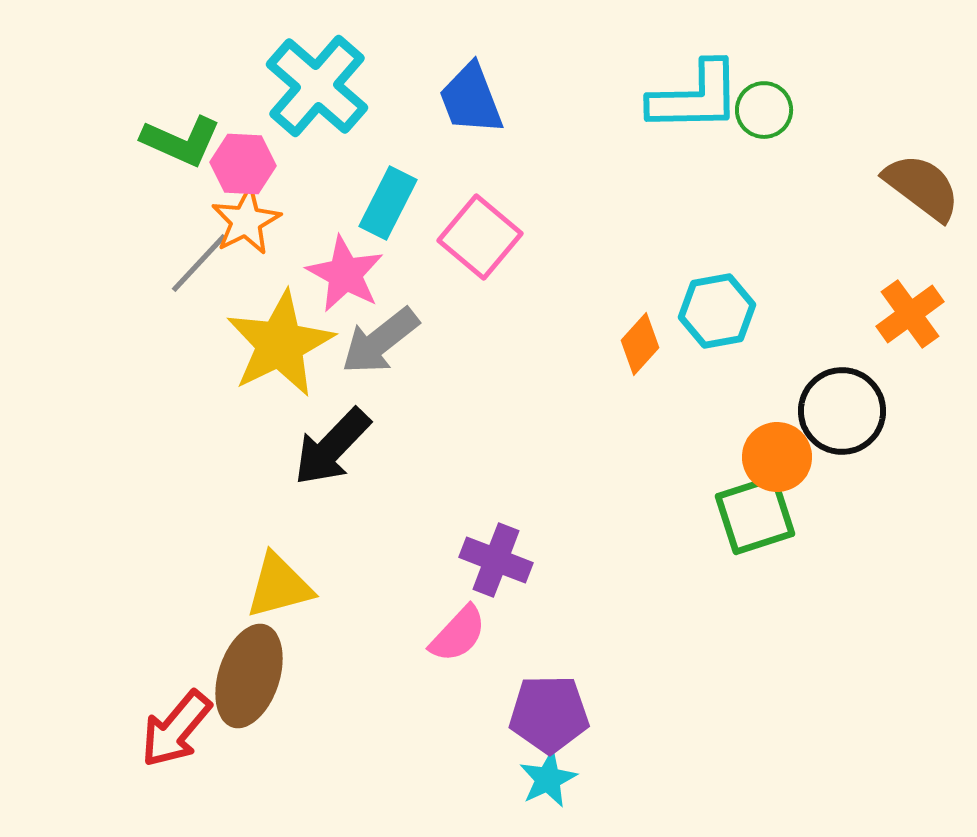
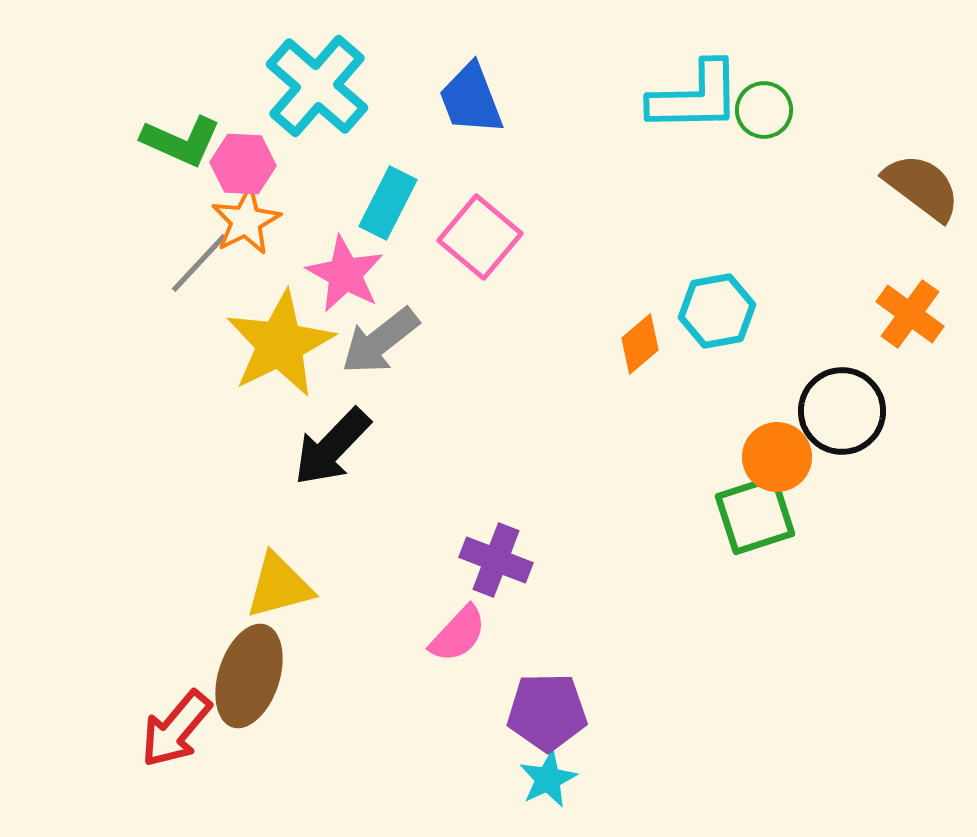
orange cross: rotated 18 degrees counterclockwise
orange diamond: rotated 8 degrees clockwise
purple pentagon: moved 2 px left, 2 px up
